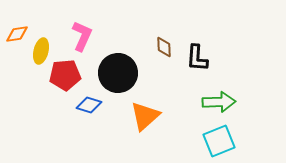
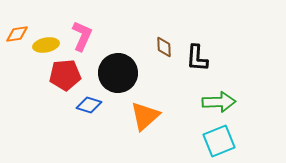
yellow ellipse: moved 5 px right, 6 px up; rotated 65 degrees clockwise
